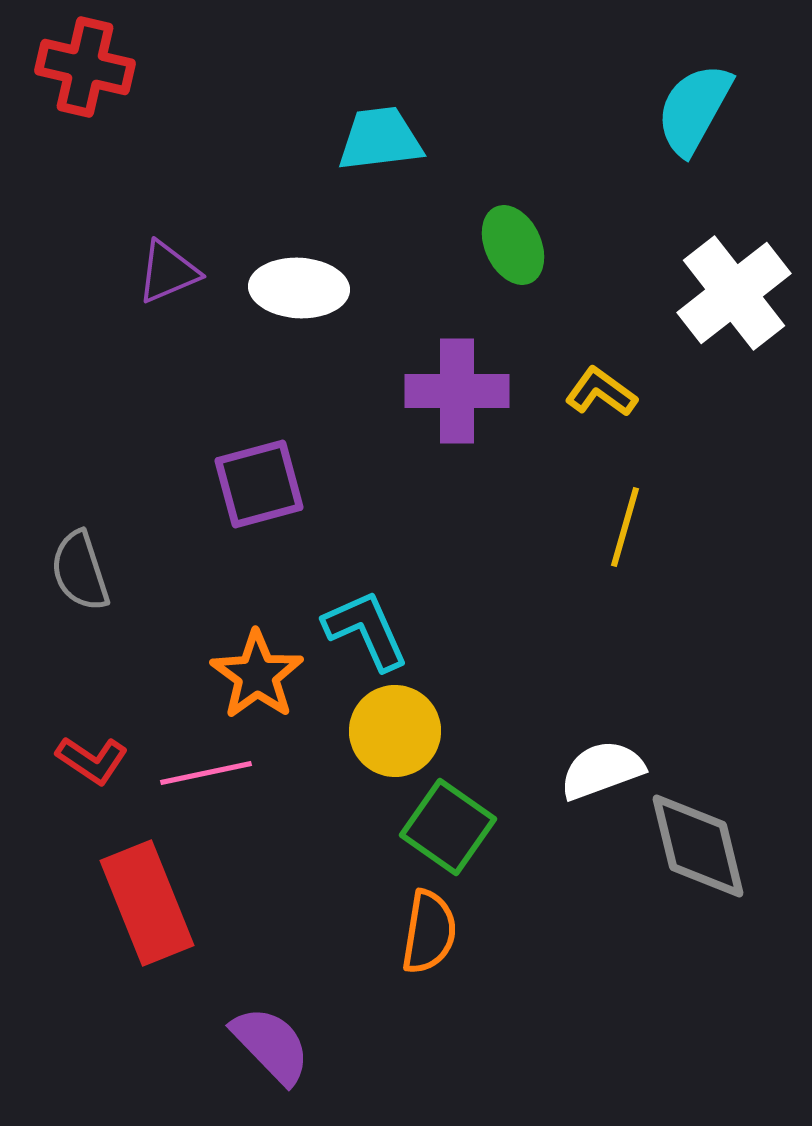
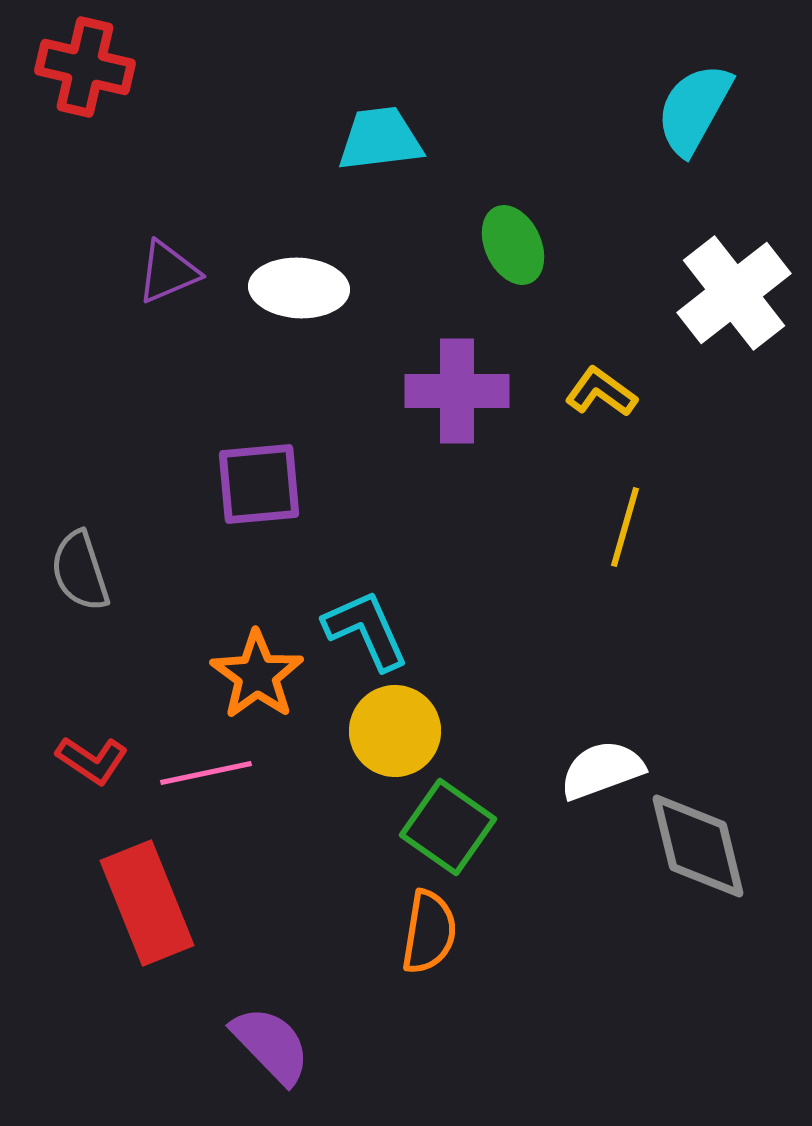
purple square: rotated 10 degrees clockwise
